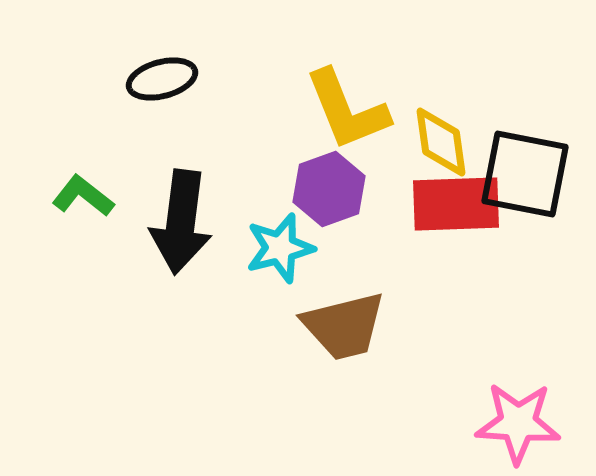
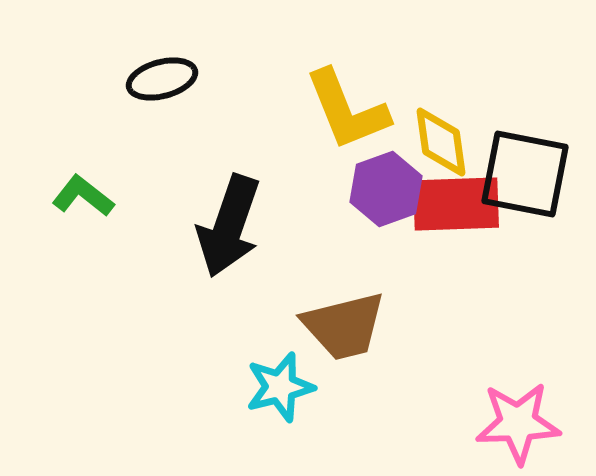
purple hexagon: moved 57 px right
black arrow: moved 48 px right, 4 px down; rotated 12 degrees clockwise
cyan star: moved 139 px down
pink star: rotated 6 degrees counterclockwise
